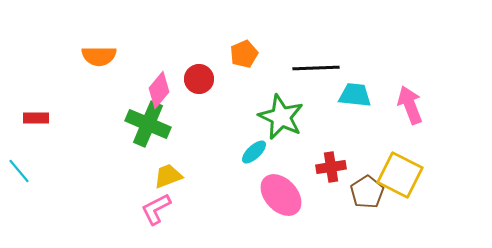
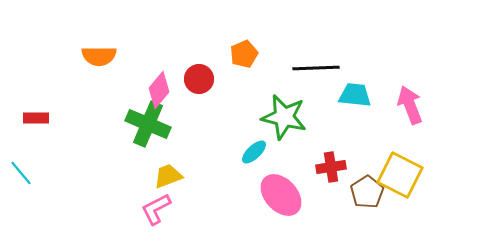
green star: moved 3 px right; rotated 12 degrees counterclockwise
cyan line: moved 2 px right, 2 px down
